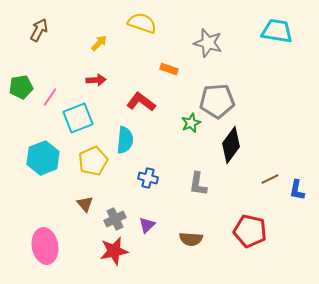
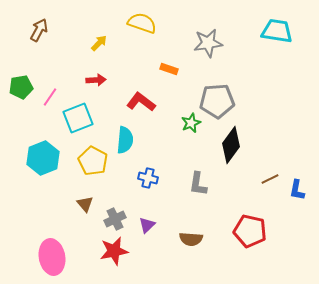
gray star: rotated 24 degrees counterclockwise
yellow pentagon: rotated 20 degrees counterclockwise
pink ellipse: moved 7 px right, 11 px down
